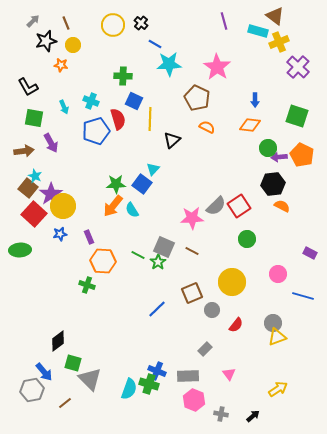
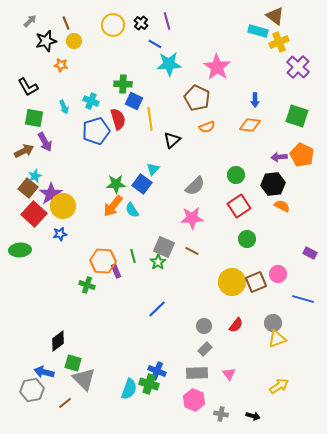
gray arrow at (33, 21): moved 3 px left
purple line at (224, 21): moved 57 px left
yellow circle at (73, 45): moved 1 px right, 4 px up
green cross at (123, 76): moved 8 px down
yellow line at (150, 119): rotated 10 degrees counterclockwise
orange semicircle at (207, 127): rotated 133 degrees clockwise
purple arrow at (51, 143): moved 6 px left, 1 px up
green circle at (268, 148): moved 32 px left, 27 px down
brown arrow at (24, 151): rotated 18 degrees counterclockwise
cyan star at (35, 176): rotated 24 degrees clockwise
gray semicircle at (216, 206): moved 21 px left, 20 px up
purple rectangle at (89, 237): moved 27 px right, 34 px down
green line at (138, 255): moved 5 px left, 1 px down; rotated 48 degrees clockwise
brown square at (192, 293): moved 64 px right, 11 px up
blue line at (303, 296): moved 3 px down
gray circle at (212, 310): moved 8 px left, 16 px down
yellow triangle at (277, 337): moved 2 px down
blue arrow at (44, 372): rotated 144 degrees clockwise
gray rectangle at (188, 376): moved 9 px right, 3 px up
gray triangle at (90, 379): moved 6 px left
yellow arrow at (278, 389): moved 1 px right, 3 px up
black arrow at (253, 416): rotated 56 degrees clockwise
